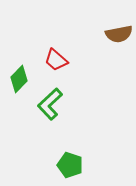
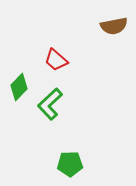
brown semicircle: moved 5 px left, 8 px up
green diamond: moved 8 px down
green pentagon: moved 1 px up; rotated 20 degrees counterclockwise
